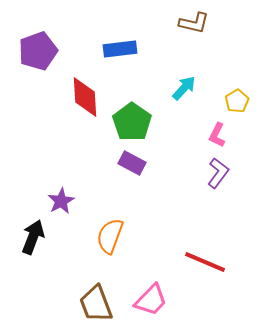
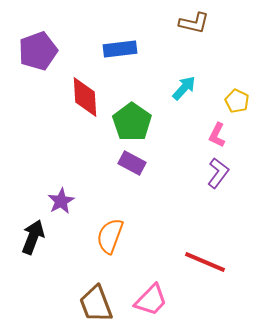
yellow pentagon: rotated 15 degrees counterclockwise
